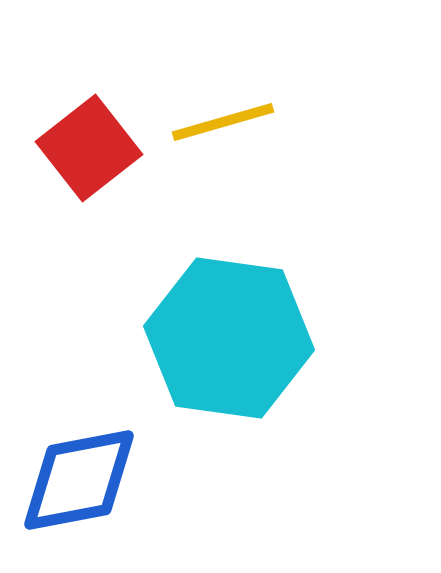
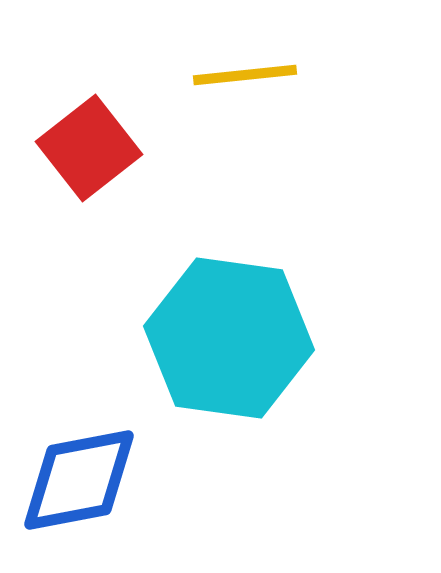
yellow line: moved 22 px right, 47 px up; rotated 10 degrees clockwise
